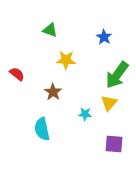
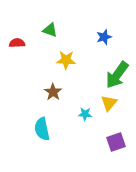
blue star: rotated 21 degrees clockwise
red semicircle: moved 31 px up; rotated 42 degrees counterclockwise
purple square: moved 2 px right, 2 px up; rotated 24 degrees counterclockwise
